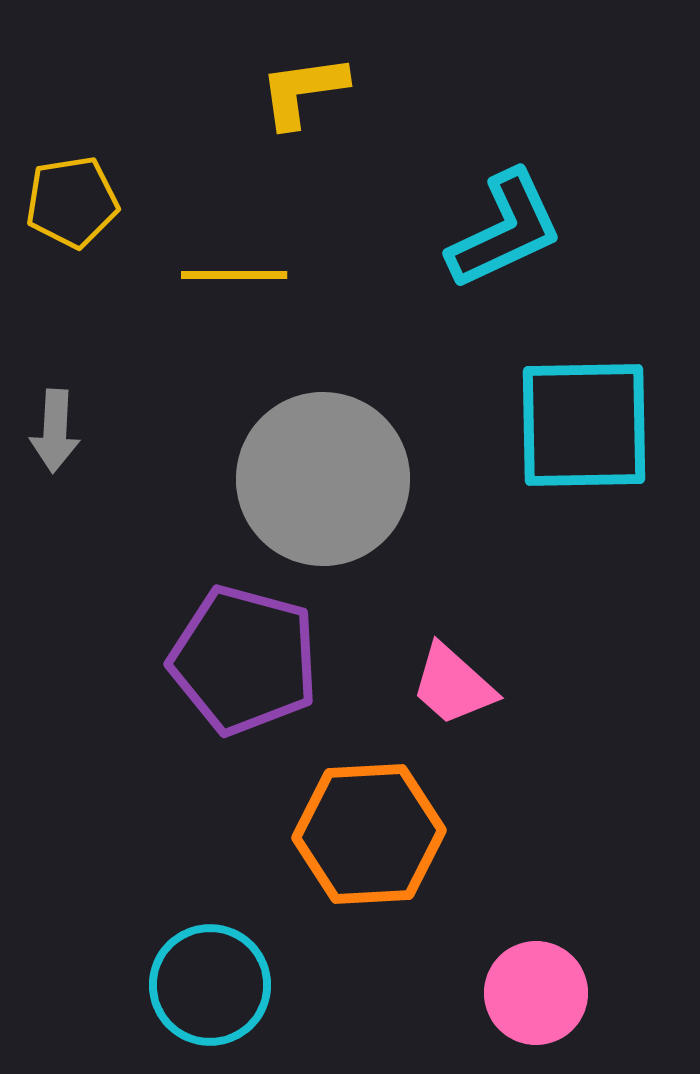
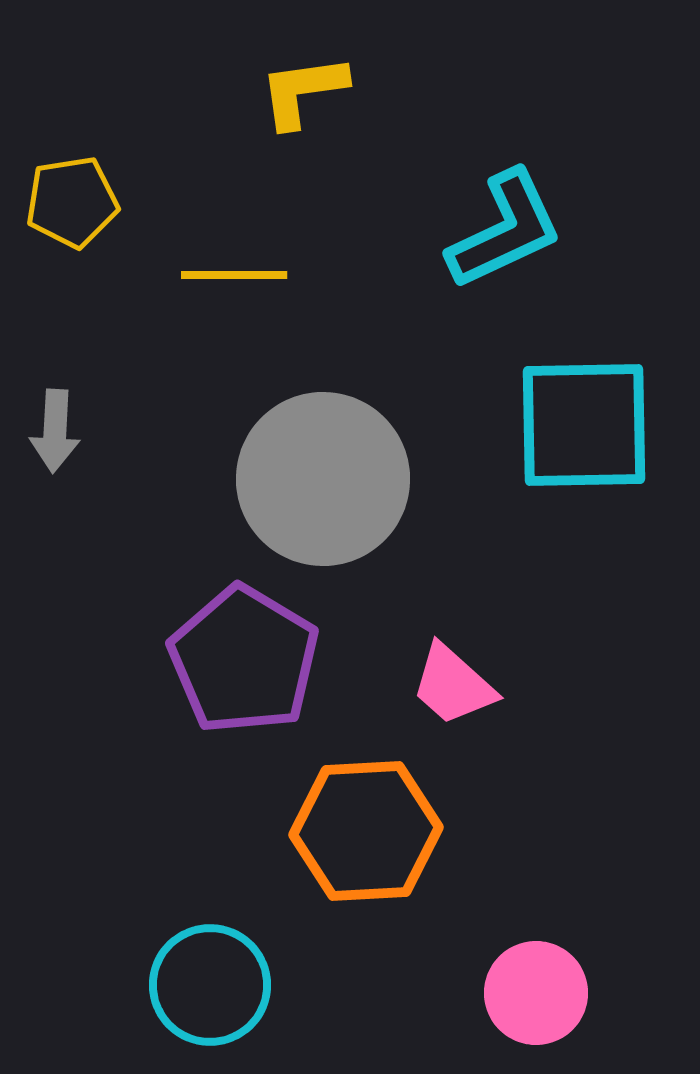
purple pentagon: rotated 16 degrees clockwise
orange hexagon: moved 3 px left, 3 px up
